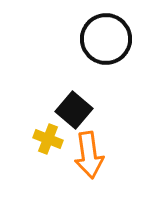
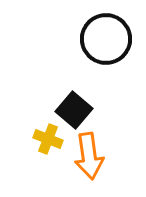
orange arrow: moved 1 px down
